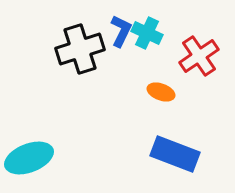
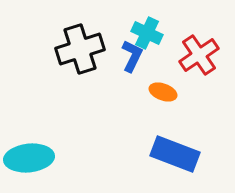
blue L-shape: moved 11 px right, 25 px down
red cross: moved 1 px up
orange ellipse: moved 2 px right
cyan ellipse: rotated 15 degrees clockwise
